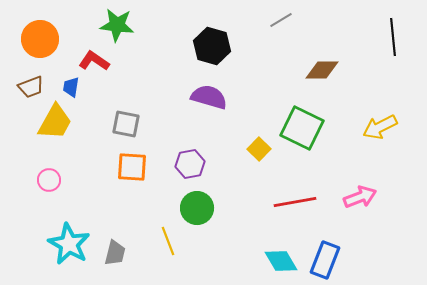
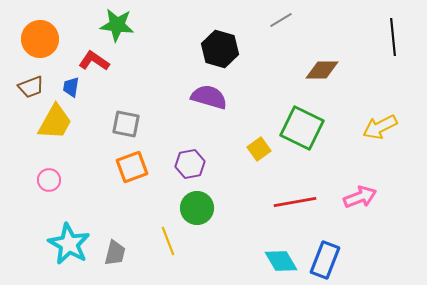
black hexagon: moved 8 px right, 3 px down
yellow square: rotated 10 degrees clockwise
orange square: rotated 24 degrees counterclockwise
